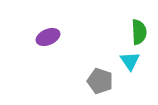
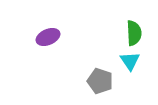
green semicircle: moved 5 px left, 1 px down
